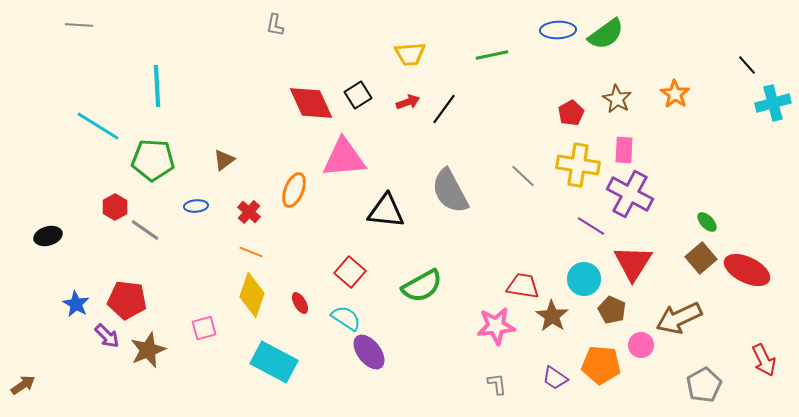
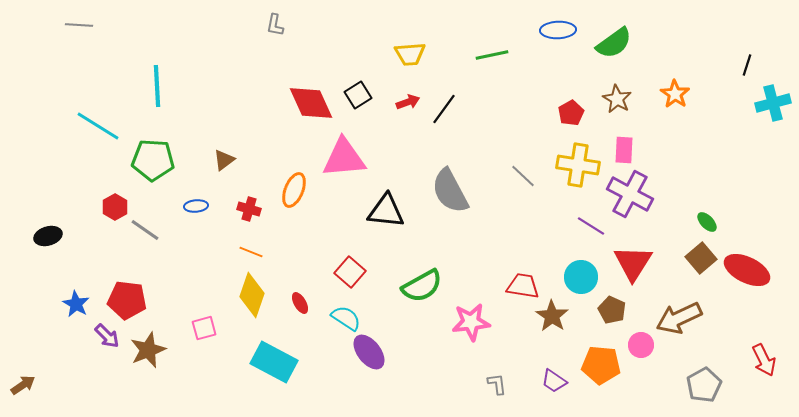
green semicircle at (606, 34): moved 8 px right, 9 px down
black line at (747, 65): rotated 60 degrees clockwise
red cross at (249, 212): moved 3 px up; rotated 25 degrees counterclockwise
cyan circle at (584, 279): moved 3 px left, 2 px up
pink star at (496, 326): moved 25 px left, 4 px up
purple trapezoid at (555, 378): moved 1 px left, 3 px down
